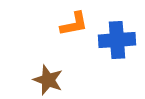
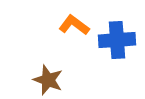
orange L-shape: moved 1 px down; rotated 132 degrees counterclockwise
